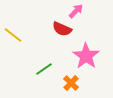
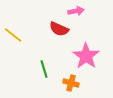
pink arrow: rotated 35 degrees clockwise
red semicircle: moved 3 px left
green line: rotated 72 degrees counterclockwise
orange cross: rotated 28 degrees counterclockwise
